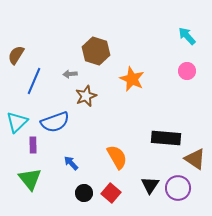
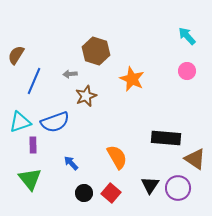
cyan triangle: moved 3 px right; rotated 25 degrees clockwise
